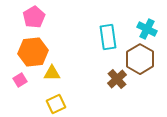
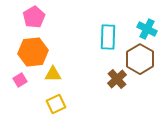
cyan rectangle: rotated 10 degrees clockwise
yellow triangle: moved 1 px right, 1 px down
